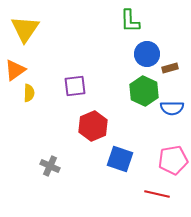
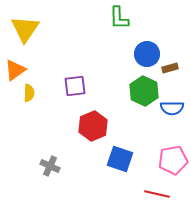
green L-shape: moved 11 px left, 3 px up
